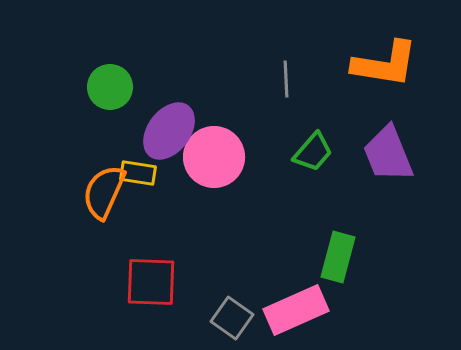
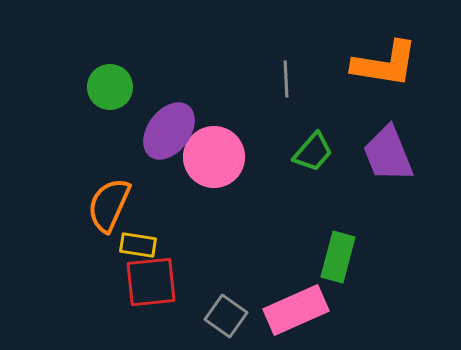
yellow rectangle: moved 72 px down
orange semicircle: moved 5 px right, 13 px down
red square: rotated 8 degrees counterclockwise
gray square: moved 6 px left, 2 px up
